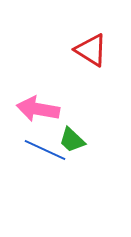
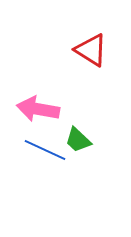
green trapezoid: moved 6 px right
